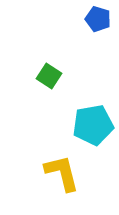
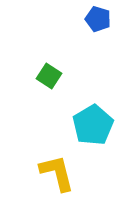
cyan pentagon: rotated 21 degrees counterclockwise
yellow L-shape: moved 5 px left
